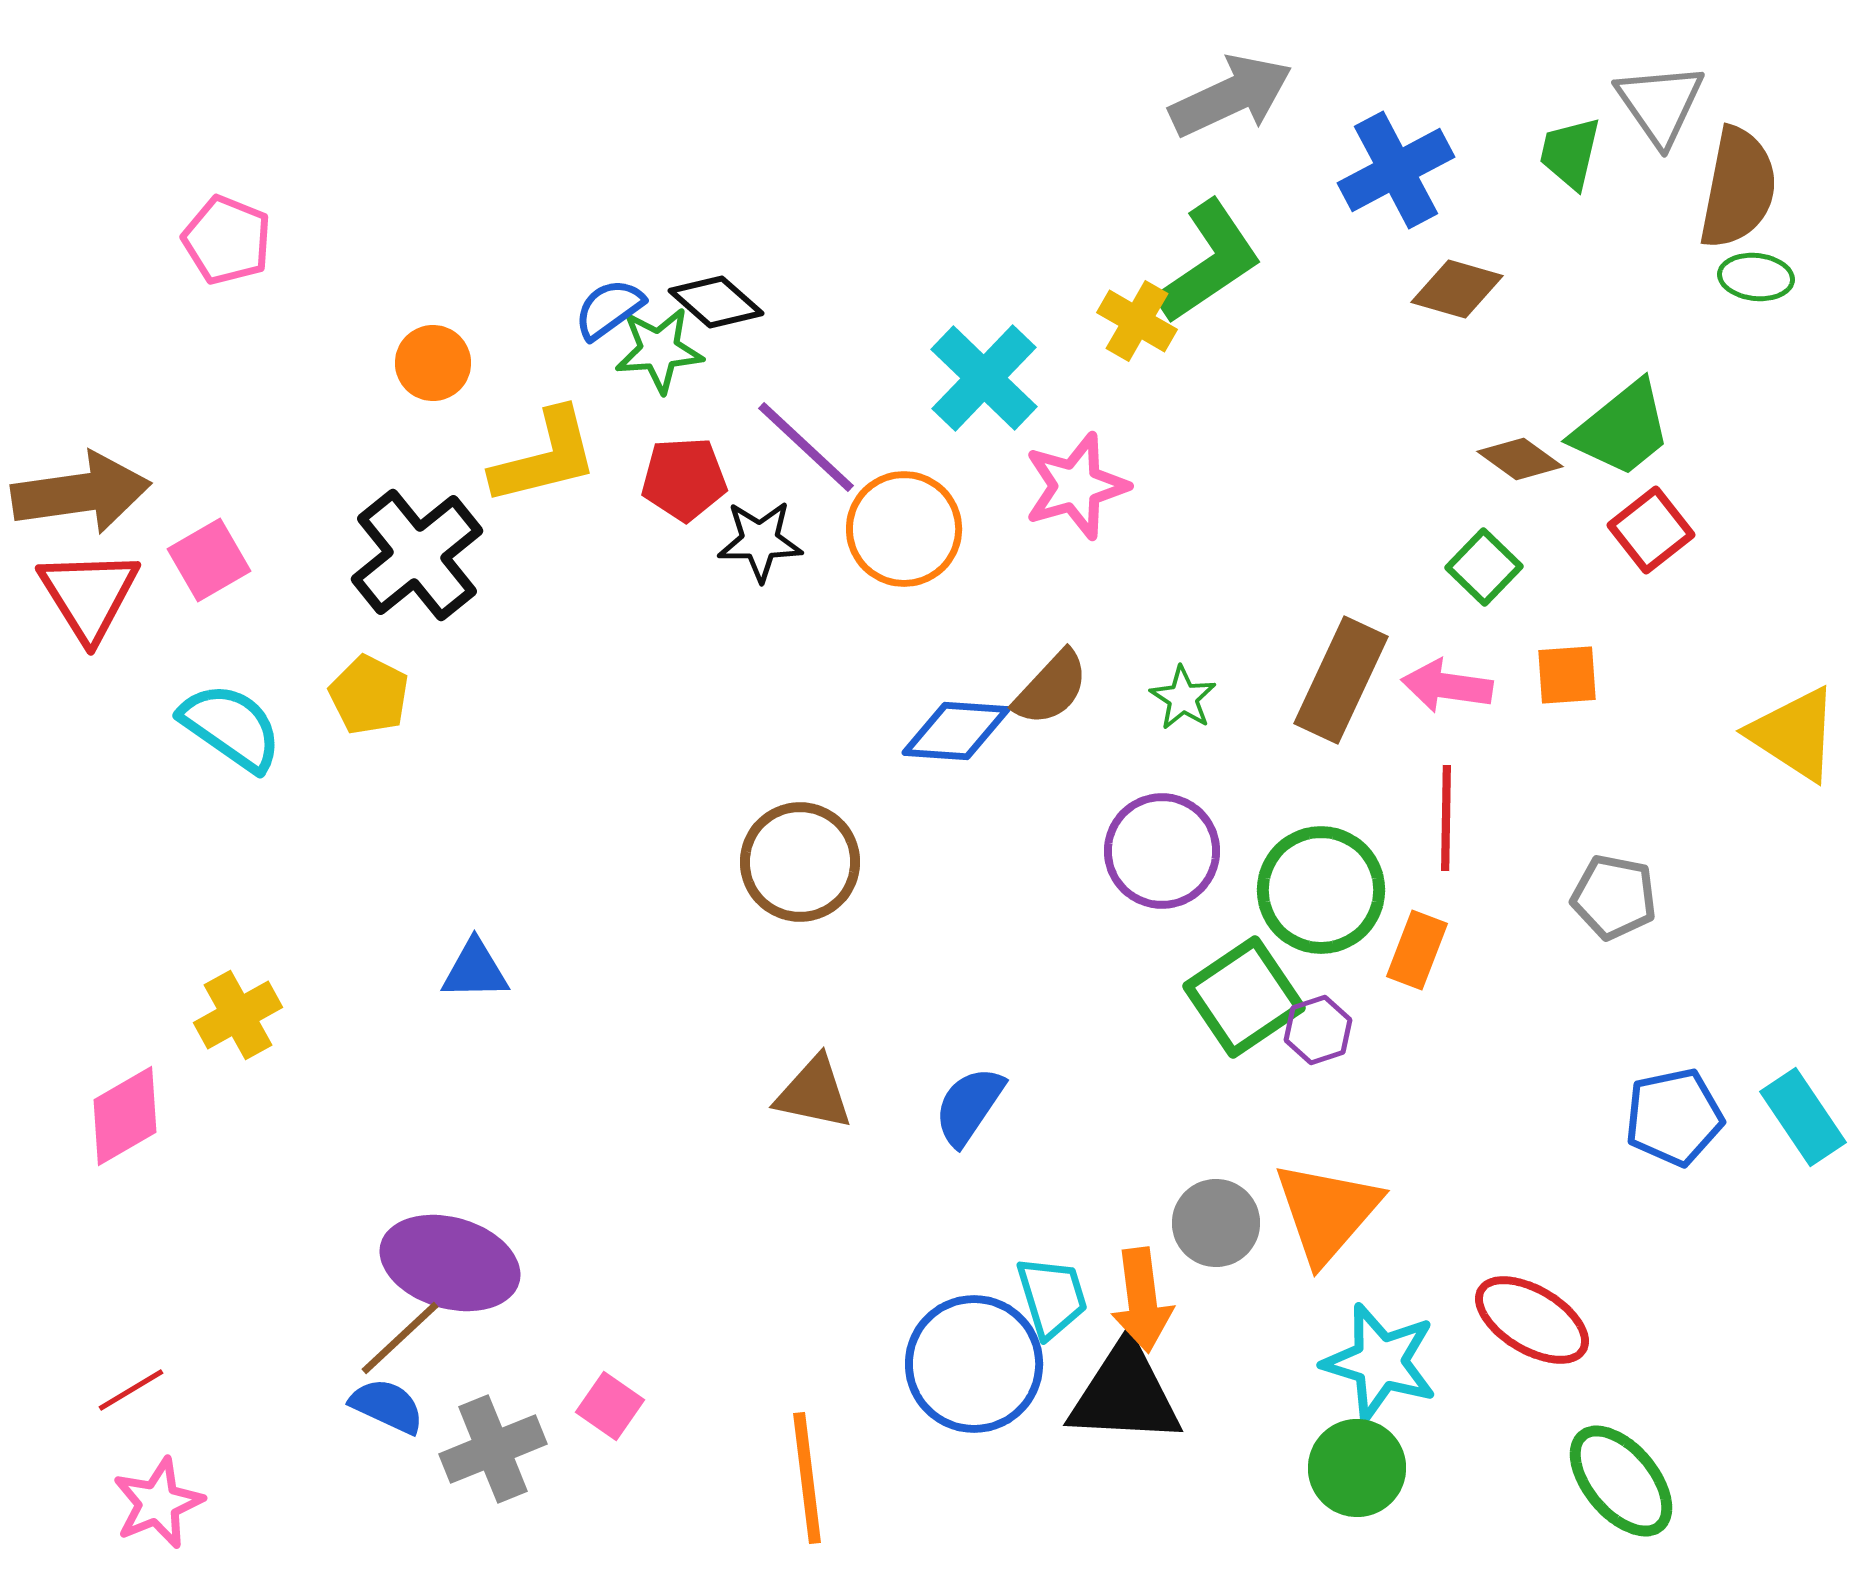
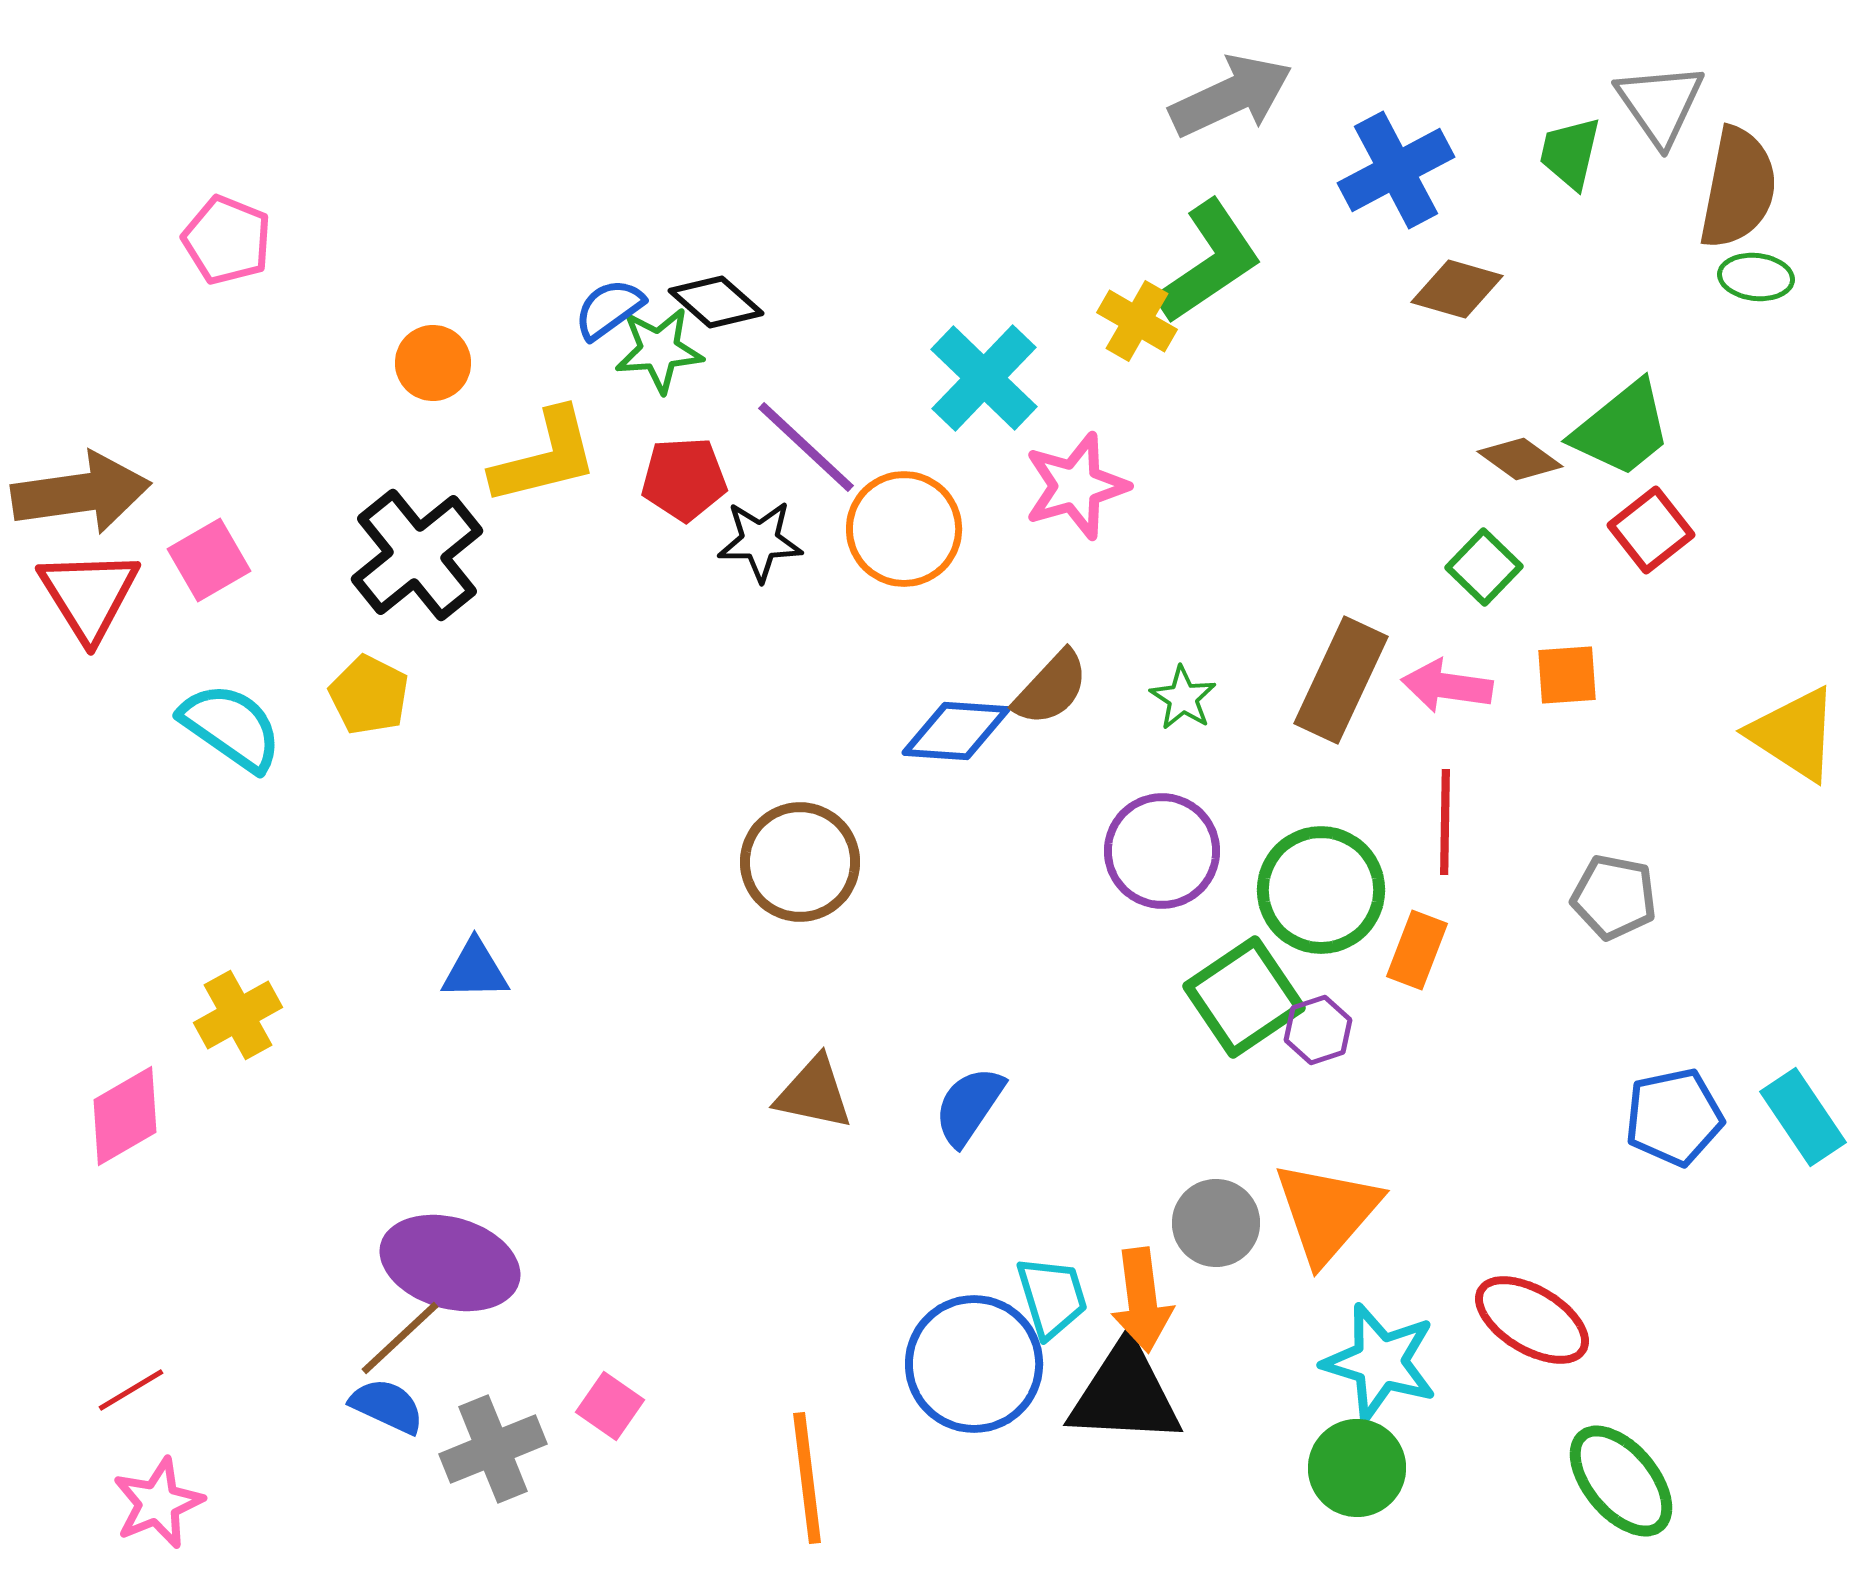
red line at (1446, 818): moved 1 px left, 4 px down
